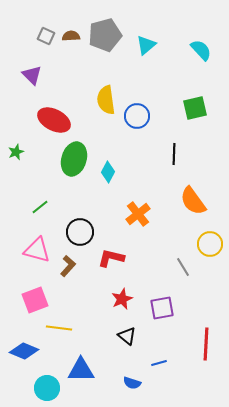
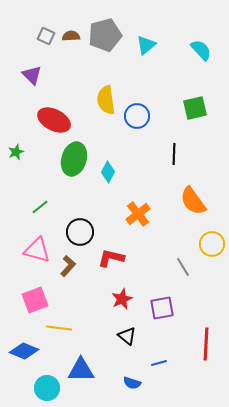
yellow circle: moved 2 px right
